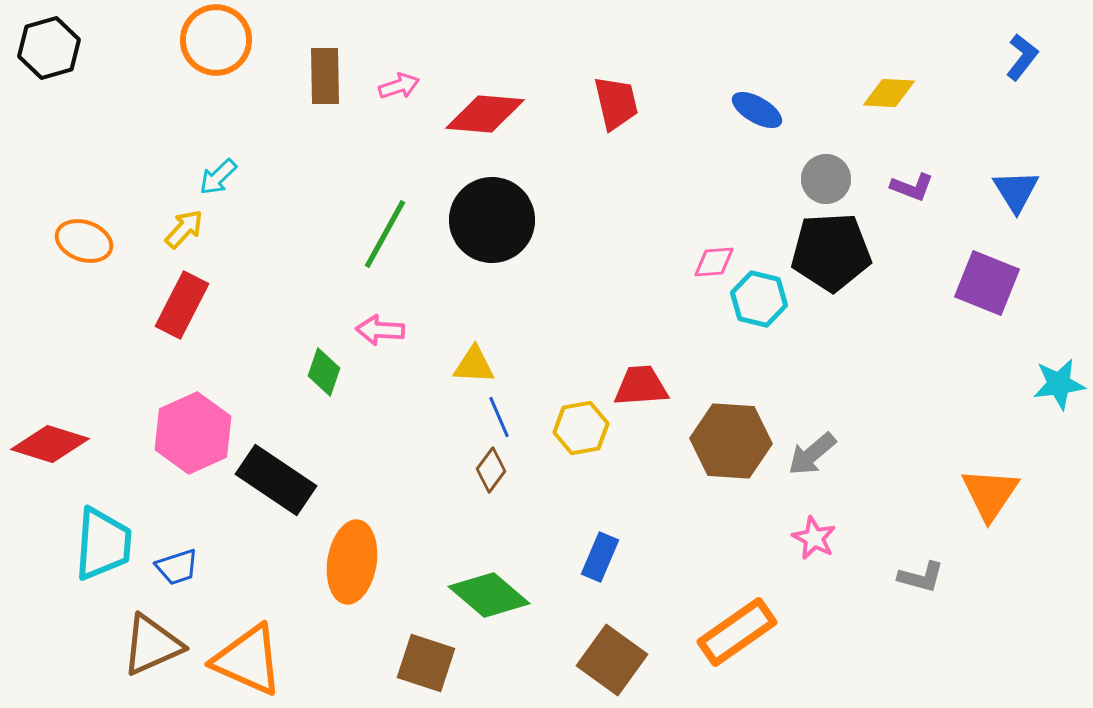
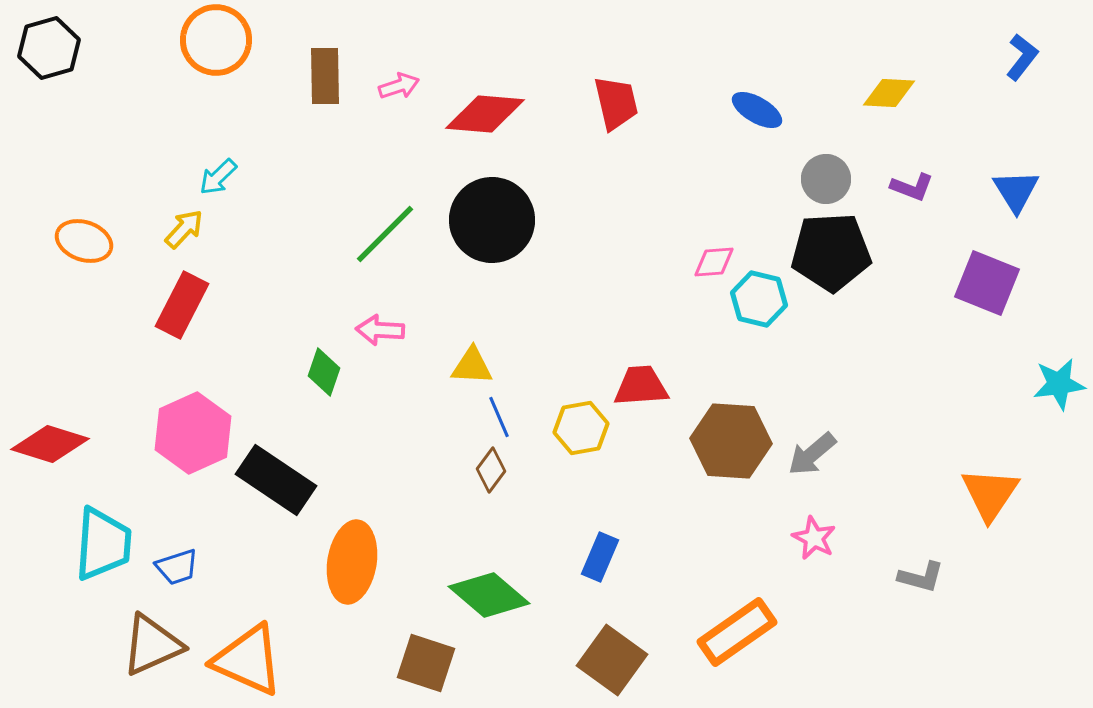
green line at (385, 234): rotated 16 degrees clockwise
yellow triangle at (474, 365): moved 2 px left, 1 px down
